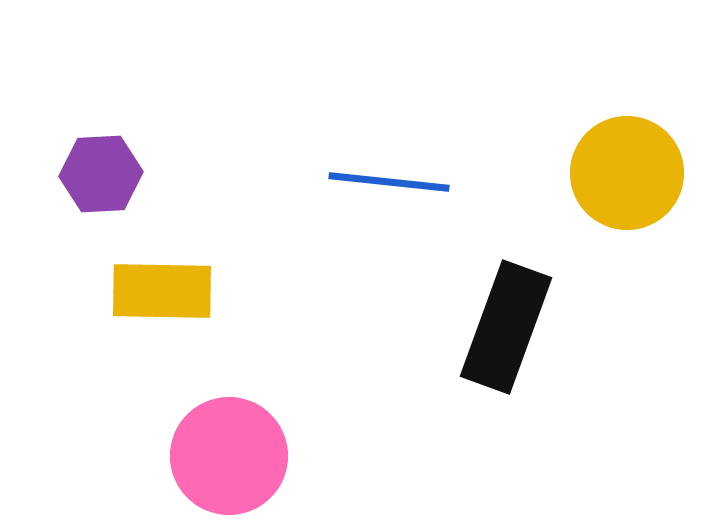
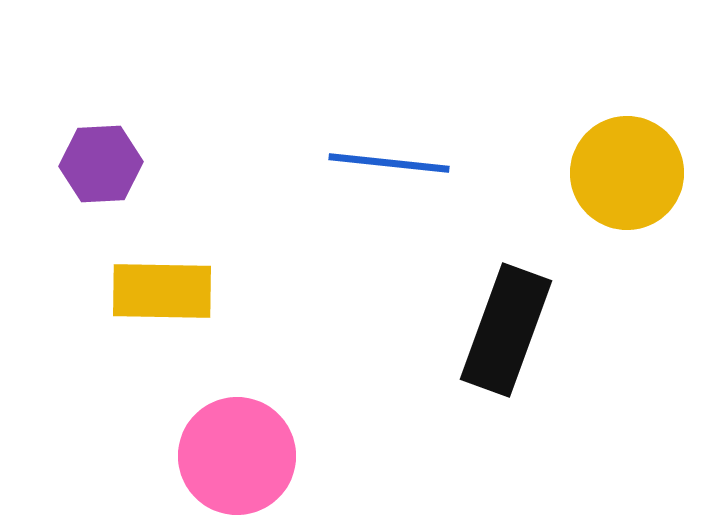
purple hexagon: moved 10 px up
blue line: moved 19 px up
black rectangle: moved 3 px down
pink circle: moved 8 px right
